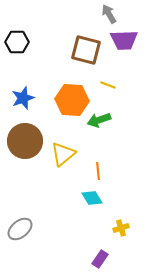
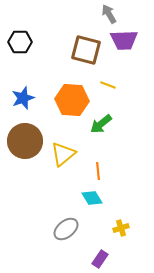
black hexagon: moved 3 px right
green arrow: moved 2 px right, 4 px down; rotated 20 degrees counterclockwise
gray ellipse: moved 46 px right
